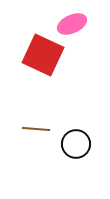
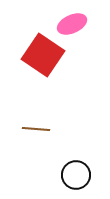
red square: rotated 9 degrees clockwise
black circle: moved 31 px down
